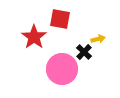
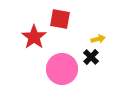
black cross: moved 7 px right, 5 px down
